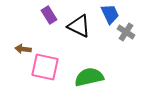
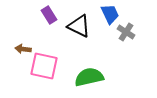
pink square: moved 1 px left, 1 px up
